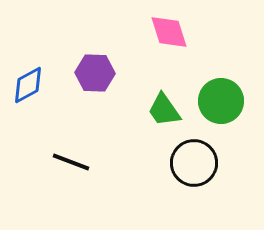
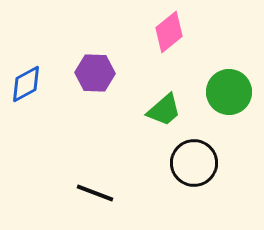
pink diamond: rotated 69 degrees clockwise
blue diamond: moved 2 px left, 1 px up
green circle: moved 8 px right, 9 px up
green trapezoid: rotated 96 degrees counterclockwise
black line: moved 24 px right, 31 px down
